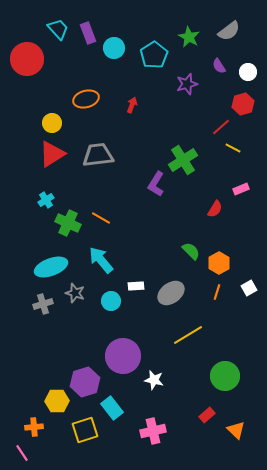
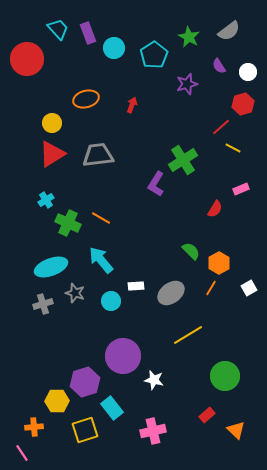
orange line at (217, 292): moved 6 px left, 4 px up; rotated 14 degrees clockwise
